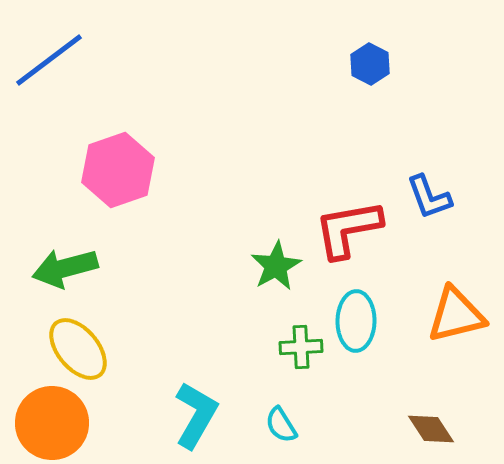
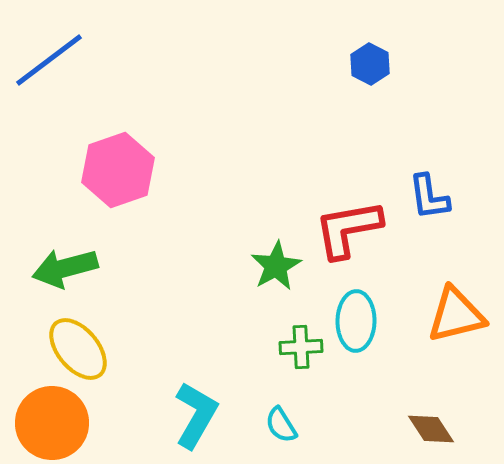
blue L-shape: rotated 12 degrees clockwise
